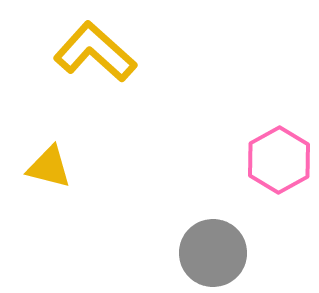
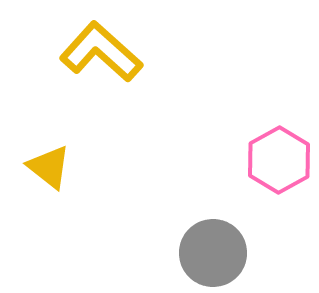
yellow L-shape: moved 6 px right
yellow triangle: rotated 24 degrees clockwise
